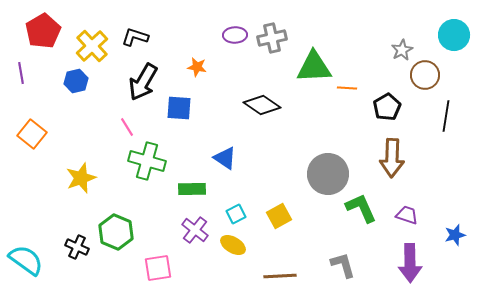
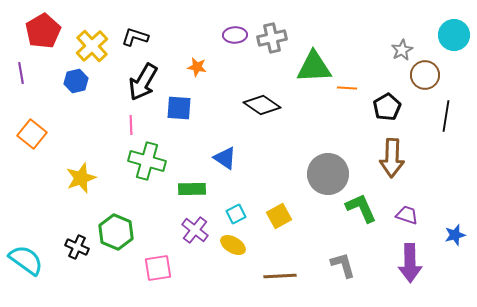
pink line: moved 4 px right, 2 px up; rotated 30 degrees clockwise
